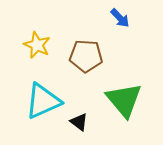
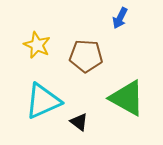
blue arrow: rotated 70 degrees clockwise
green triangle: moved 3 px right, 2 px up; rotated 21 degrees counterclockwise
